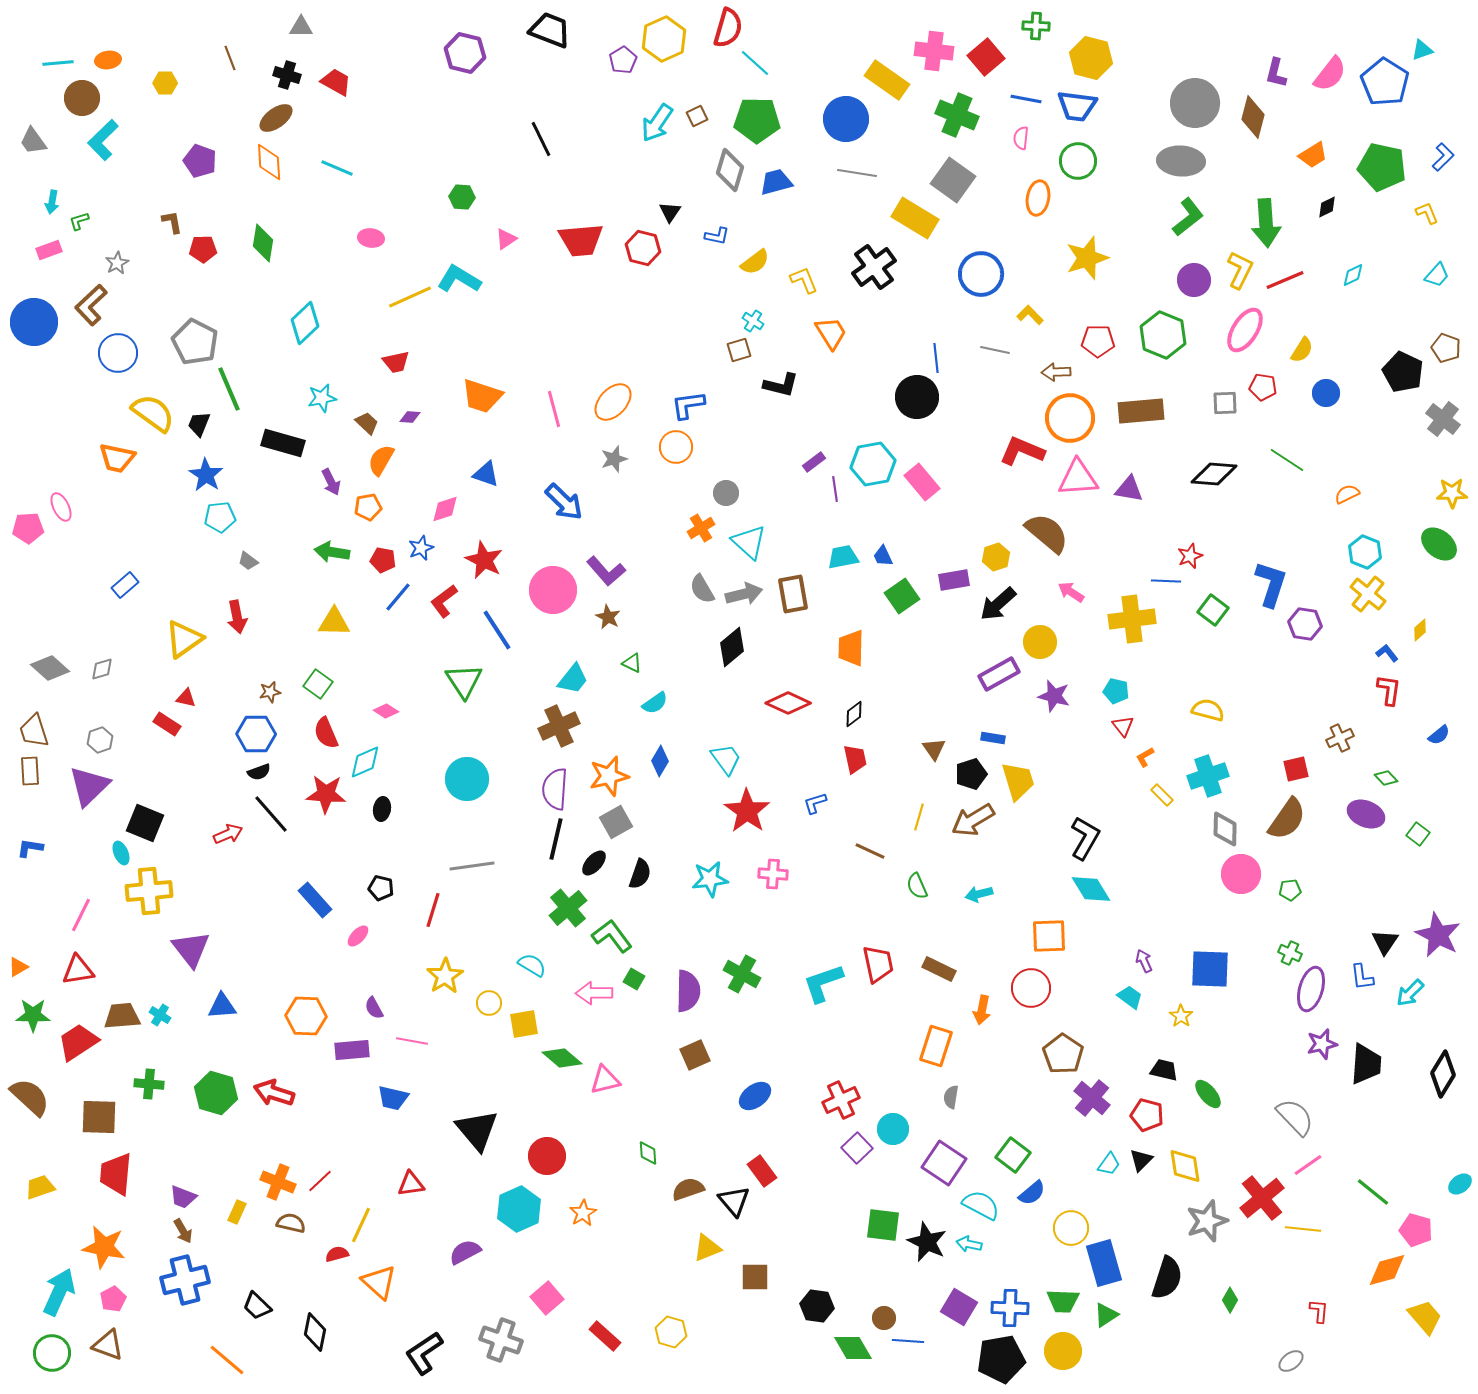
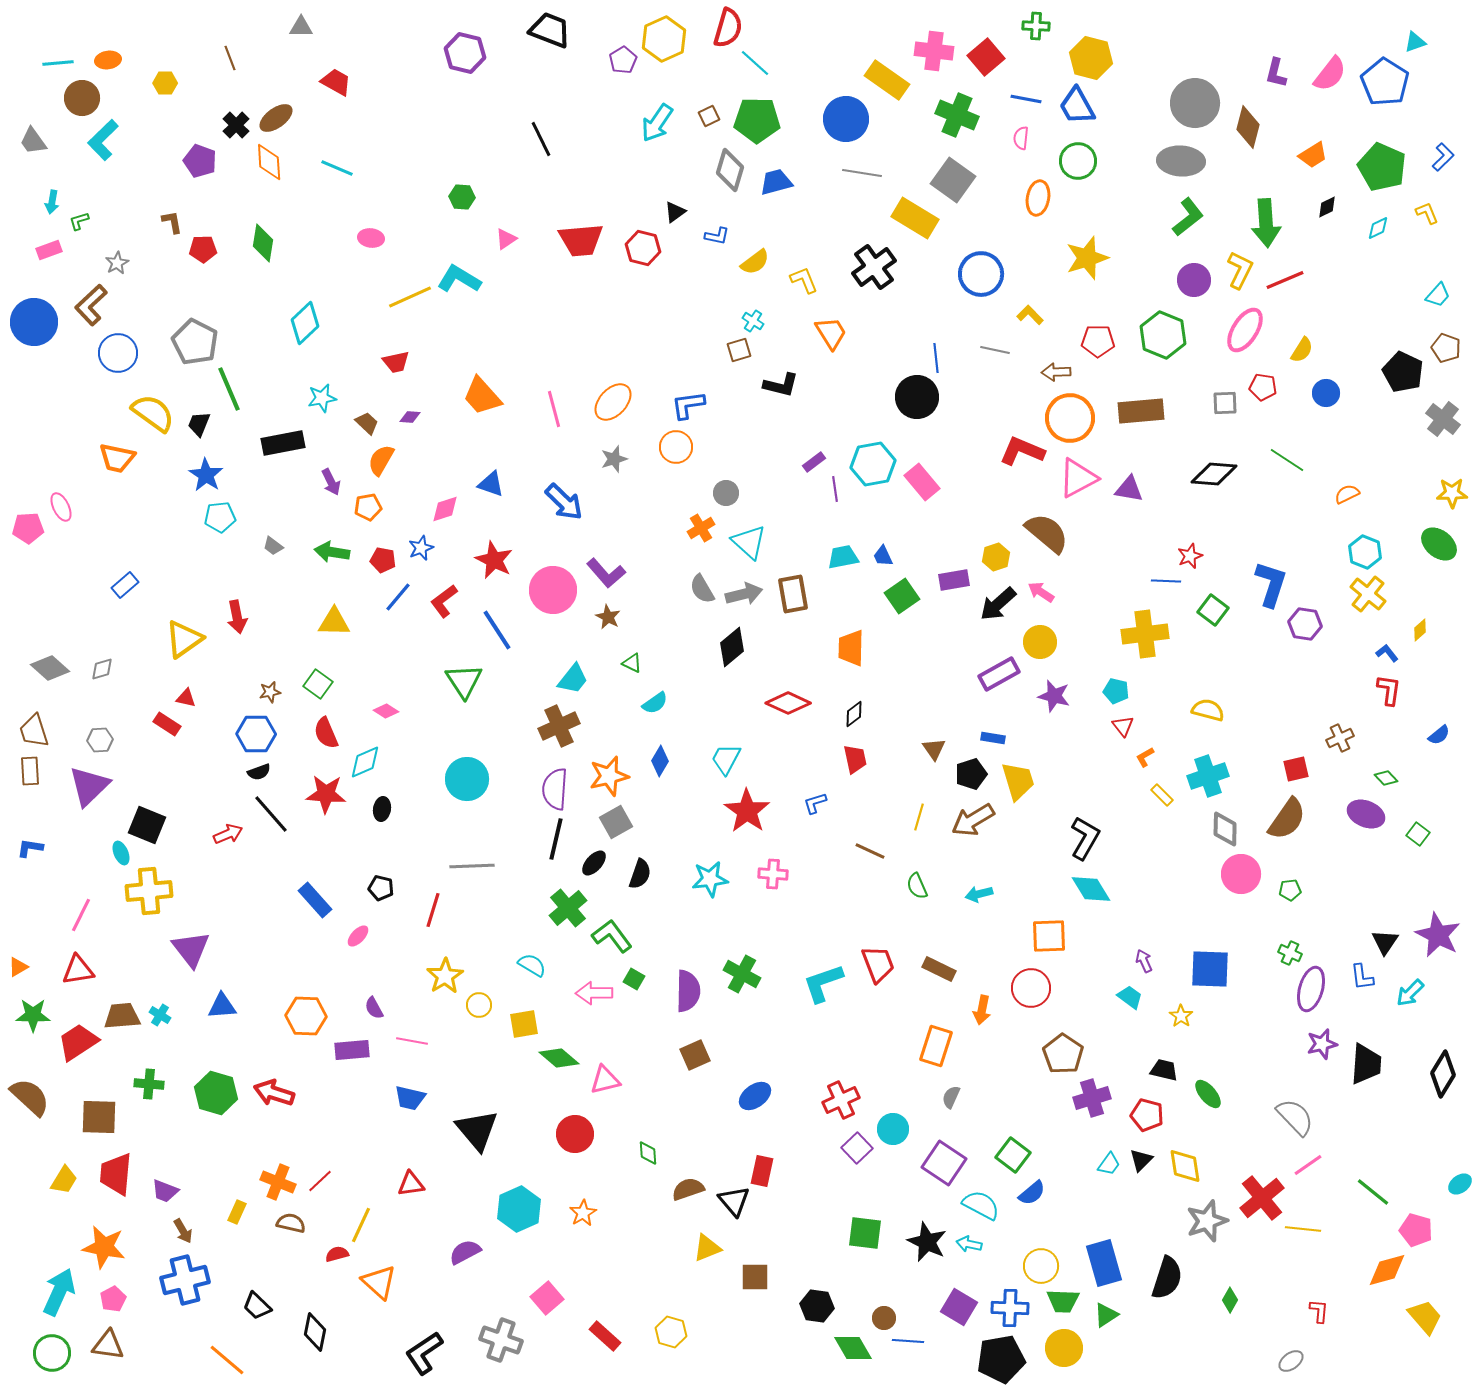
cyan triangle at (1422, 50): moved 7 px left, 8 px up
black cross at (287, 75): moved 51 px left, 50 px down; rotated 28 degrees clockwise
blue trapezoid at (1077, 106): rotated 54 degrees clockwise
brown square at (697, 116): moved 12 px right
brown diamond at (1253, 117): moved 5 px left, 10 px down
green pentagon at (1382, 167): rotated 12 degrees clockwise
gray line at (857, 173): moved 5 px right
black triangle at (670, 212): moved 5 px right; rotated 20 degrees clockwise
cyan diamond at (1353, 275): moved 25 px right, 47 px up
cyan trapezoid at (1437, 275): moved 1 px right, 20 px down
orange trapezoid at (482, 396): rotated 30 degrees clockwise
black rectangle at (283, 443): rotated 27 degrees counterclockwise
blue triangle at (486, 474): moved 5 px right, 10 px down
pink triangle at (1078, 478): rotated 24 degrees counterclockwise
red star at (484, 560): moved 10 px right
gray trapezoid at (248, 561): moved 25 px right, 15 px up
purple L-shape at (606, 571): moved 2 px down
pink arrow at (1071, 592): moved 30 px left
yellow cross at (1132, 619): moved 13 px right, 15 px down
gray hexagon at (100, 740): rotated 15 degrees clockwise
cyan trapezoid at (726, 759): rotated 116 degrees counterclockwise
black square at (145, 823): moved 2 px right, 2 px down
gray line at (472, 866): rotated 6 degrees clockwise
red trapezoid at (878, 964): rotated 9 degrees counterclockwise
yellow circle at (489, 1003): moved 10 px left, 2 px down
green diamond at (562, 1058): moved 3 px left
gray semicircle at (951, 1097): rotated 15 degrees clockwise
blue trapezoid at (393, 1098): moved 17 px right
purple cross at (1092, 1098): rotated 33 degrees clockwise
red circle at (547, 1156): moved 28 px right, 22 px up
red rectangle at (762, 1171): rotated 48 degrees clockwise
yellow trapezoid at (40, 1187): moved 24 px right, 7 px up; rotated 140 degrees clockwise
purple trapezoid at (183, 1197): moved 18 px left, 6 px up
green square at (883, 1225): moved 18 px left, 8 px down
yellow circle at (1071, 1228): moved 30 px left, 38 px down
brown triangle at (108, 1345): rotated 12 degrees counterclockwise
yellow circle at (1063, 1351): moved 1 px right, 3 px up
